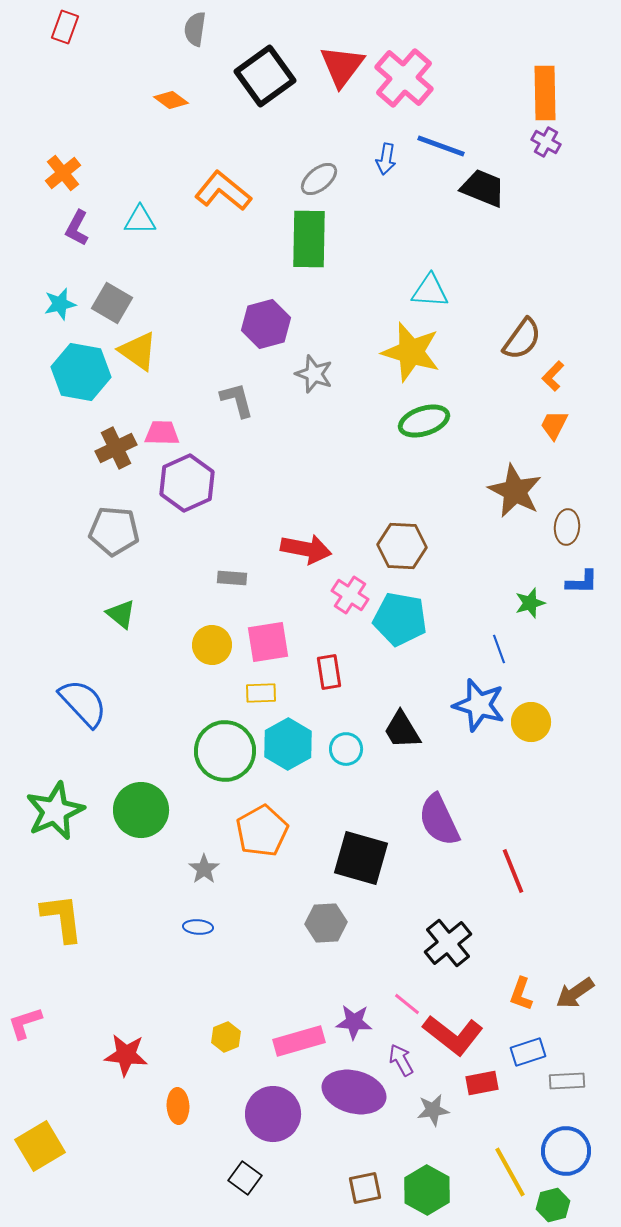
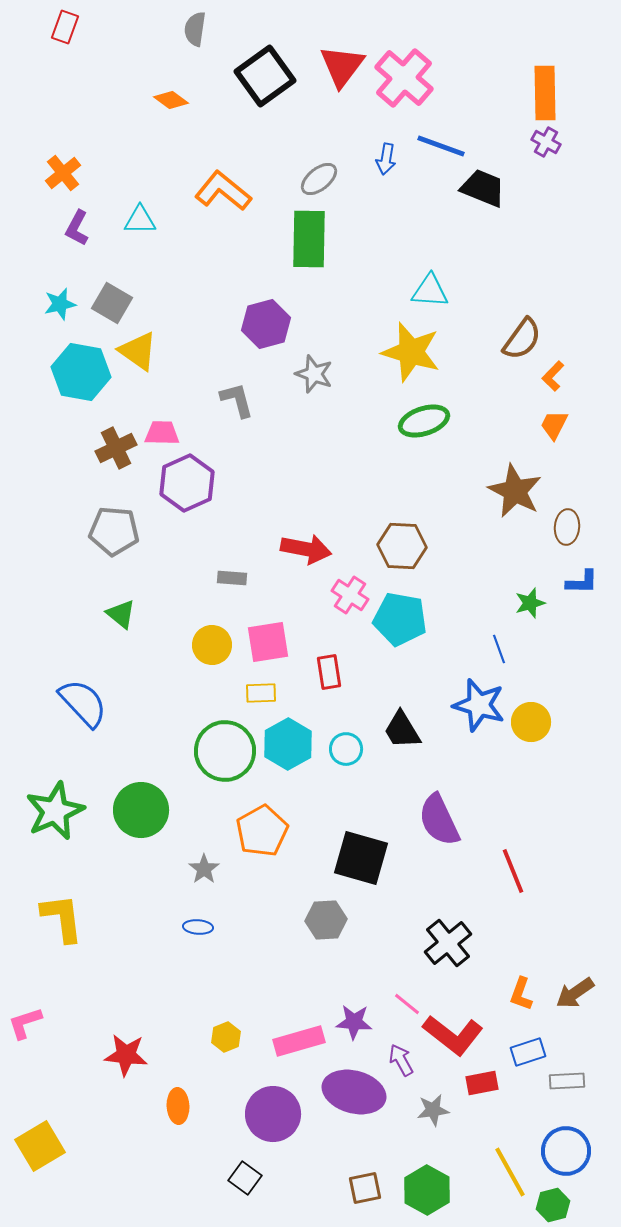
gray hexagon at (326, 923): moved 3 px up
